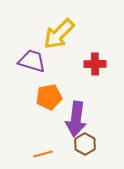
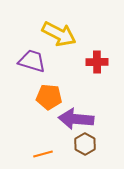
yellow arrow: rotated 108 degrees counterclockwise
red cross: moved 2 px right, 2 px up
orange pentagon: rotated 15 degrees clockwise
purple arrow: rotated 88 degrees clockwise
